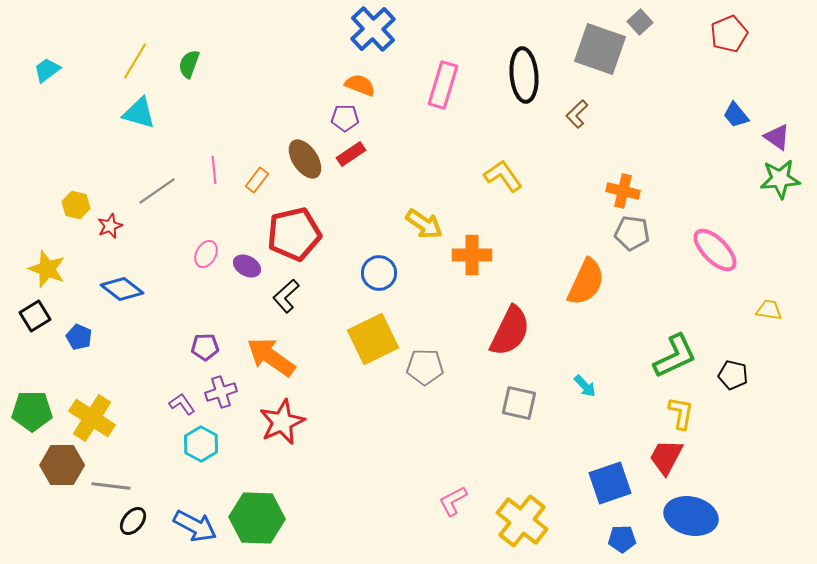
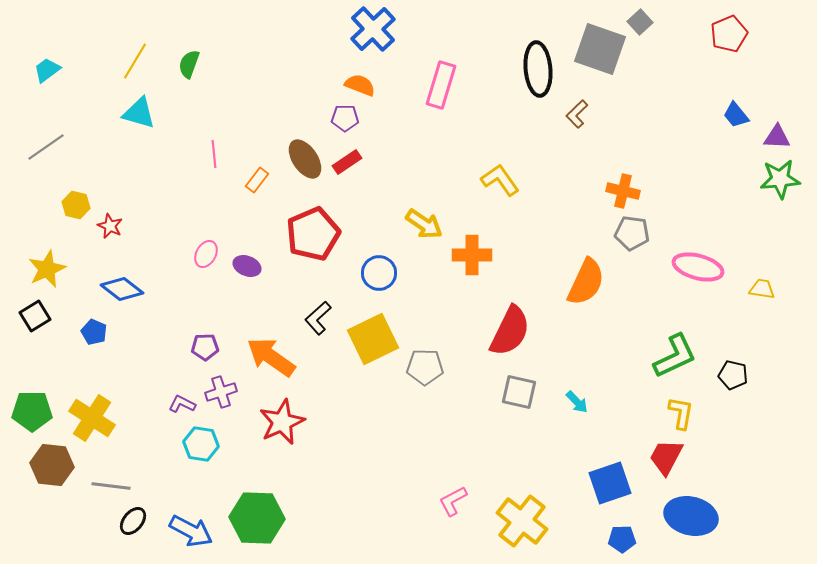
black ellipse at (524, 75): moved 14 px right, 6 px up
pink rectangle at (443, 85): moved 2 px left
purple triangle at (777, 137): rotated 32 degrees counterclockwise
red rectangle at (351, 154): moved 4 px left, 8 px down
pink line at (214, 170): moved 16 px up
yellow L-shape at (503, 176): moved 3 px left, 4 px down
gray line at (157, 191): moved 111 px left, 44 px up
red star at (110, 226): rotated 25 degrees counterclockwise
red pentagon at (294, 234): moved 19 px right; rotated 10 degrees counterclockwise
pink ellipse at (715, 250): moved 17 px left, 17 px down; rotated 30 degrees counterclockwise
purple ellipse at (247, 266): rotated 8 degrees counterclockwise
yellow star at (47, 269): rotated 27 degrees clockwise
black L-shape at (286, 296): moved 32 px right, 22 px down
yellow trapezoid at (769, 310): moved 7 px left, 21 px up
blue pentagon at (79, 337): moved 15 px right, 5 px up
cyan arrow at (585, 386): moved 8 px left, 16 px down
gray square at (519, 403): moved 11 px up
purple L-shape at (182, 404): rotated 28 degrees counterclockwise
cyan hexagon at (201, 444): rotated 20 degrees counterclockwise
brown hexagon at (62, 465): moved 10 px left; rotated 6 degrees clockwise
blue arrow at (195, 526): moved 4 px left, 5 px down
